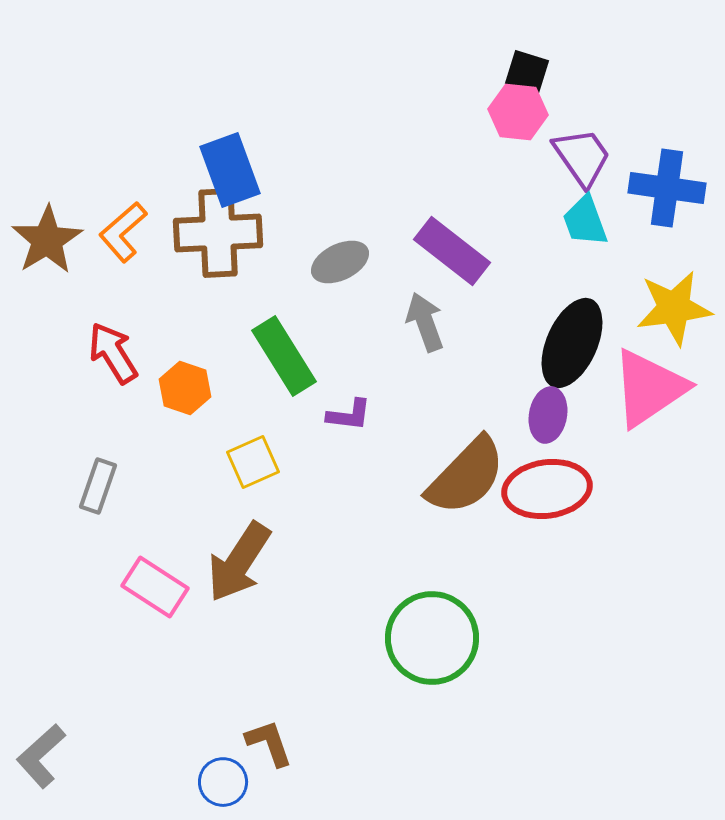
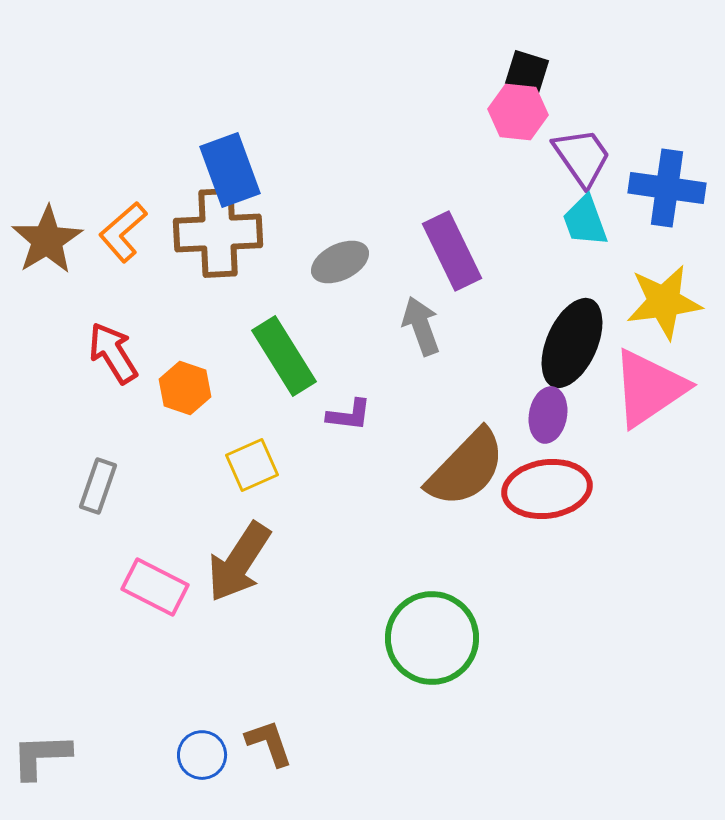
purple rectangle: rotated 26 degrees clockwise
yellow star: moved 10 px left, 6 px up
gray arrow: moved 4 px left, 4 px down
yellow square: moved 1 px left, 3 px down
brown semicircle: moved 8 px up
pink rectangle: rotated 6 degrees counterclockwise
gray L-shape: rotated 40 degrees clockwise
blue circle: moved 21 px left, 27 px up
